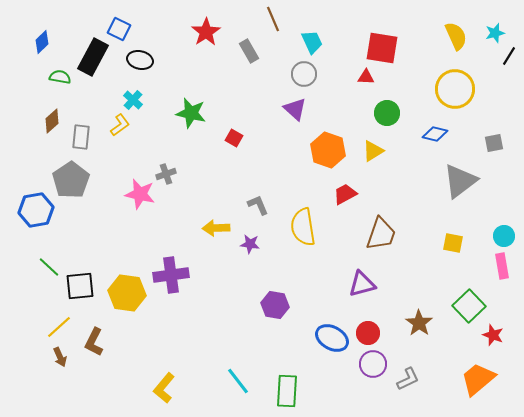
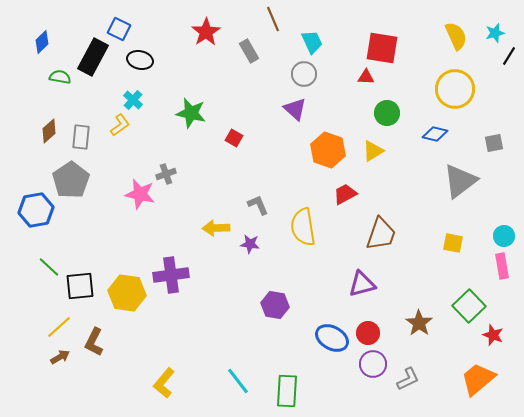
brown diamond at (52, 121): moved 3 px left, 10 px down
brown arrow at (60, 357): rotated 96 degrees counterclockwise
yellow L-shape at (164, 388): moved 5 px up
